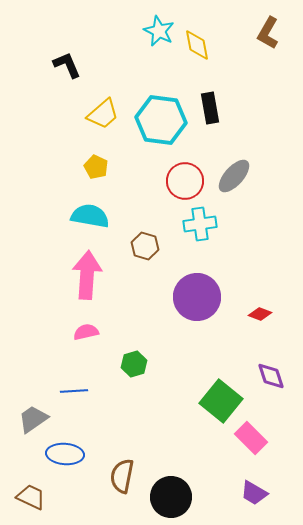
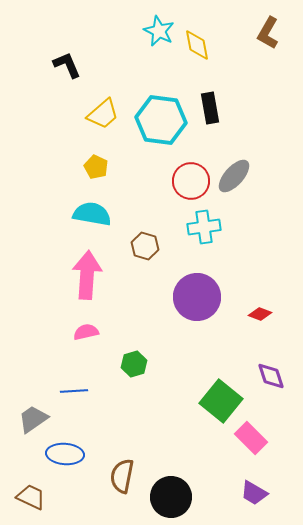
red circle: moved 6 px right
cyan semicircle: moved 2 px right, 2 px up
cyan cross: moved 4 px right, 3 px down
